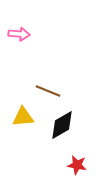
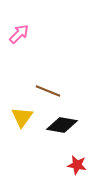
pink arrow: rotated 50 degrees counterclockwise
yellow triangle: moved 1 px left; rotated 50 degrees counterclockwise
black diamond: rotated 40 degrees clockwise
